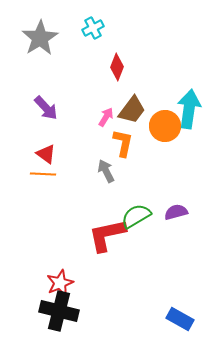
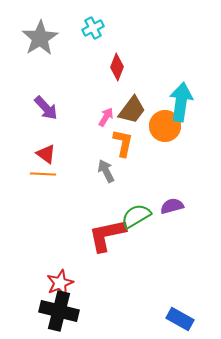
cyan arrow: moved 8 px left, 7 px up
purple semicircle: moved 4 px left, 6 px up
